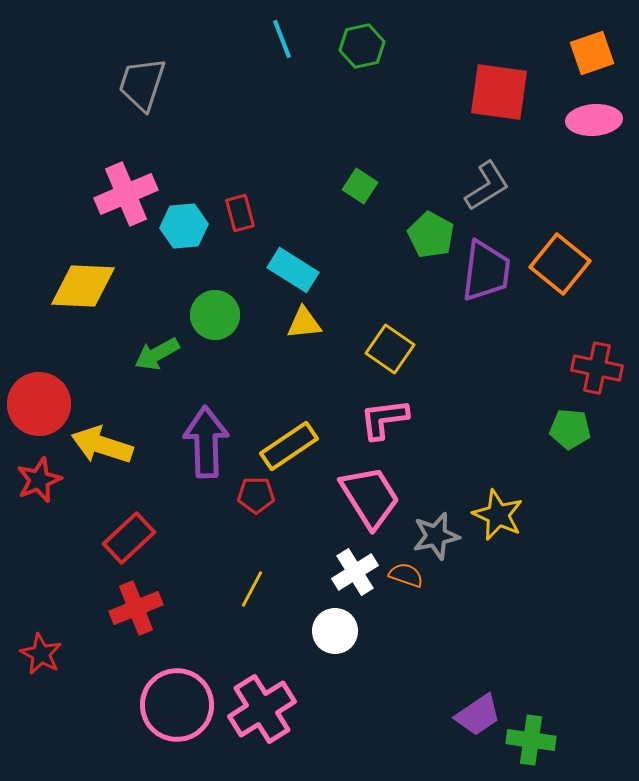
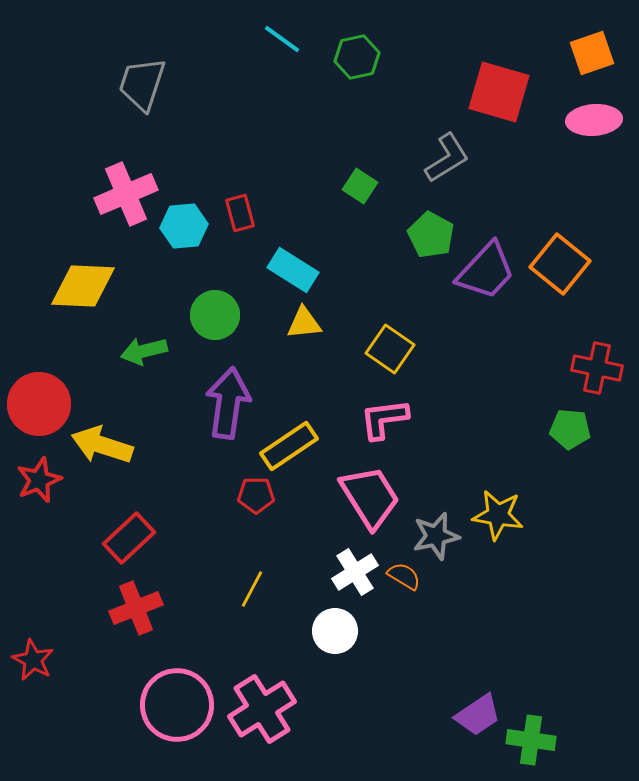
cyan line at (282, 39): rotated 33 degrees counterclockwise
green hexagon at (362, 46): moved 5 px left, 11 px down
red square at (499, 92): rotated 8 degrees clockwise
gray L-shape at (487, 186): moved 40 px left, 28 px up
purple trapezoid at (486, 271): rotated 36 degrees clockwise
green arrow at (157, 354): moved 13 px left, 3 px up; rotated 15 degrees clockwise
purple arrow at (206, 442): moved 22 px right, 39 px up; rotated 10 degrees clockwise
yellow star at (498, 515): rotated 15 degrees counterclockwise
orange semicircle at (406, 575): moved 2 px left, 1 px down; rotated 12 degrees clockwise
red star at (41, 654): moved 8 px left, 6 px down
